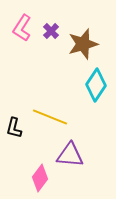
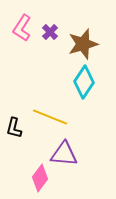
purple cross: moved 1 px left, 1 px down
cyan diamond: moved 12 px left, 3 px up
purple triangle: moved 6 px left, 1 px up
